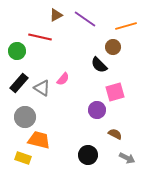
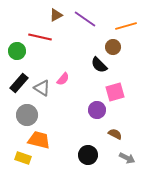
gray circle: moved 2 px right, 2 px up
